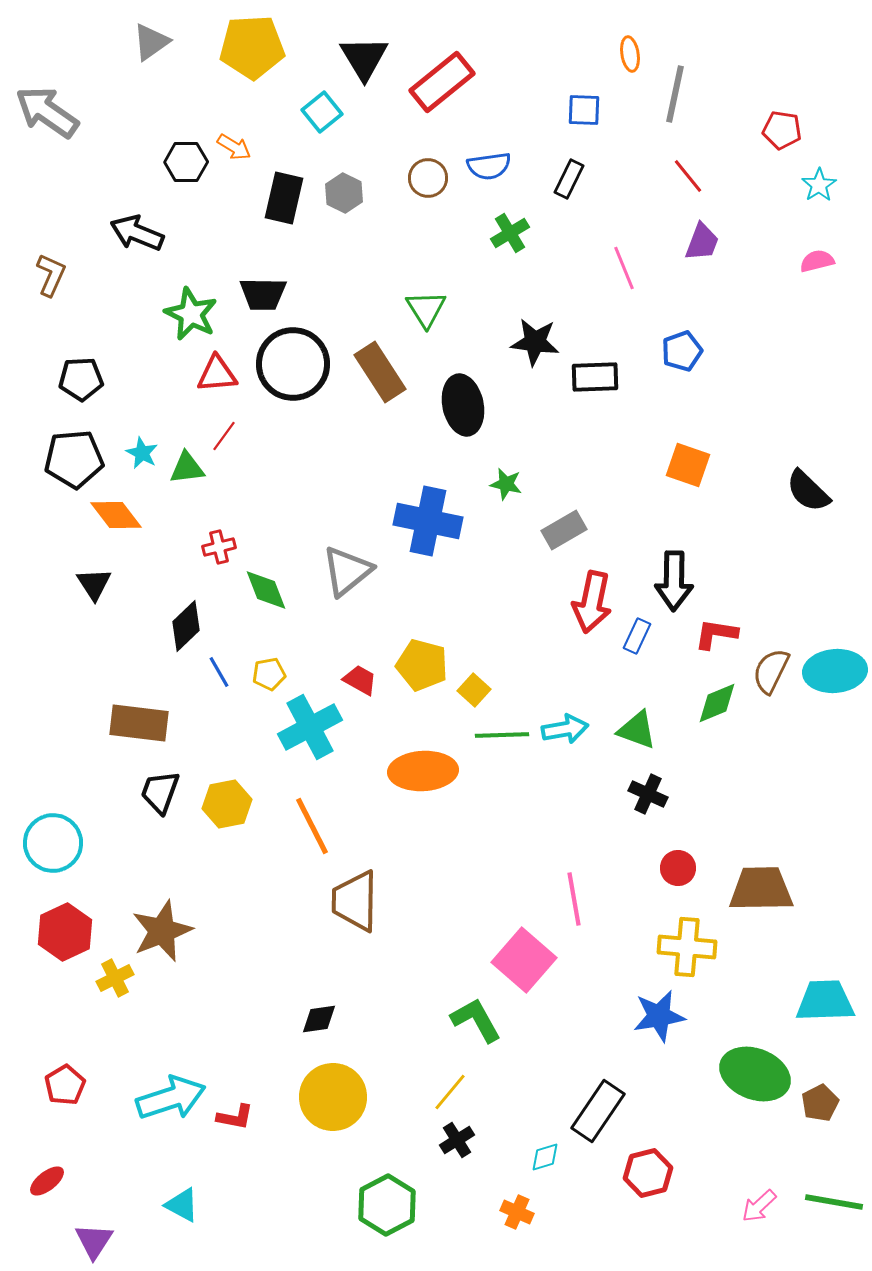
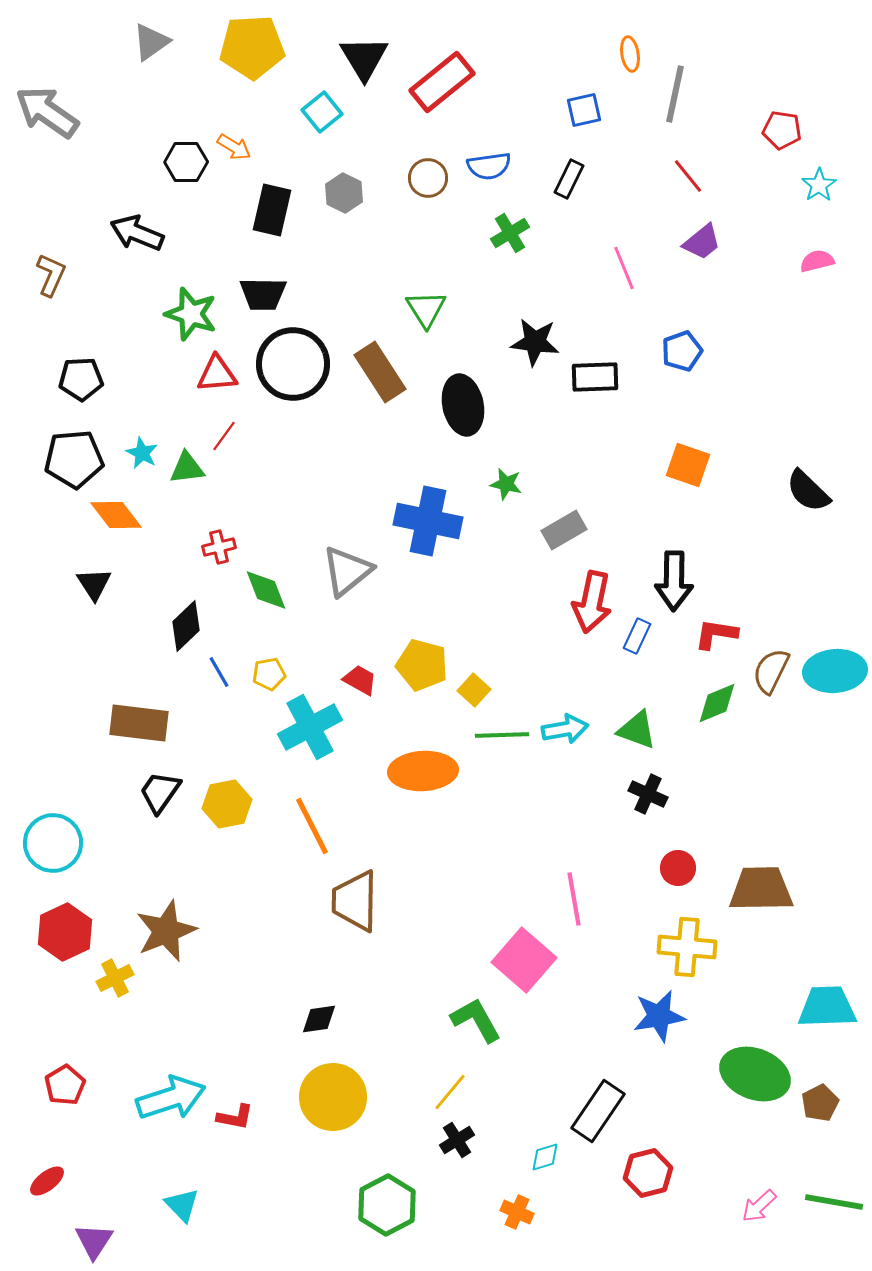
blue square at (584, 110): rotated 15 degrees counterclockwise
black rectangle at (284, 198): moved 12 px left, 12 px down
purple trapezoid at (702, 242): rotated 30 degrees clockwise
green star at (191, 314): rotated 8 degrees counterclockwise
black trapezoid at (160, 792): rotated 15 degrees clockwise
brown star at (162, 931): moved 4 px right
cyan trapezoid at (825, 1001): moved 2 px right, 6 px down
cyan triangle at (182, 1205): rotated 18 degrees clockwise
